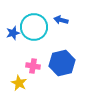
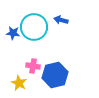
blue star: rotated 24 degrees clockwise
blue hexagon: moved 7 px left, 12 px down
